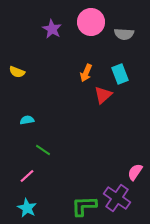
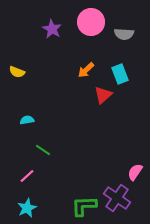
orange arrow: moved 3 px up; rotated 24 degrees clockwise
cyan star: rotated 18 degrees clockwise
